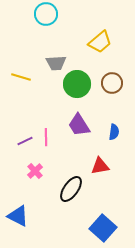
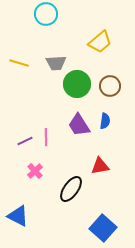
yellow line: moved 2 px left, 14 px up
brown circle: moved 2 px left, 3 px down
blue semicircle: moved 9 px left, 11 px up
